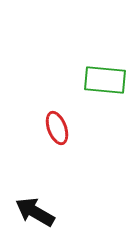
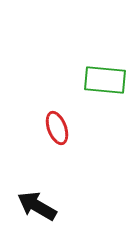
black arrow: moved 2 px right, 6 px up
